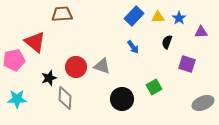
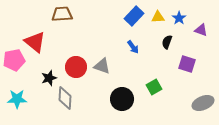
purple triangle: moved 2 px up; rotated 24 degrees clockwise
